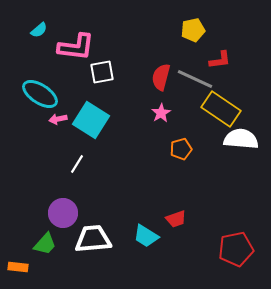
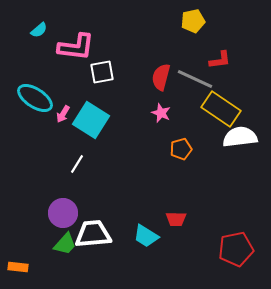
yellow pentagon: moved 9 px up
cyan ellipse: moved 5 px left, 4 px down
pink star: rotated 18 degrees counterclockwise
pink arrow: moved 5 px right, 5 px up; rotated 48 degrees counterclockwise
white semicircle: moved 1 px left, 2 px up; rotated 12 degrees counterclockwise
red trapezoid: rotated 20 degrees clockwise
white trapezoid: moved 5 px up
green trapezoid: moved 20 px right
